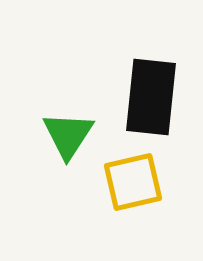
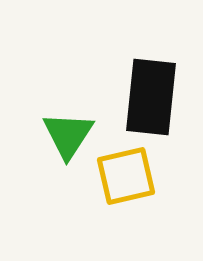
yellow square: moved 7 px left, 6 px up
